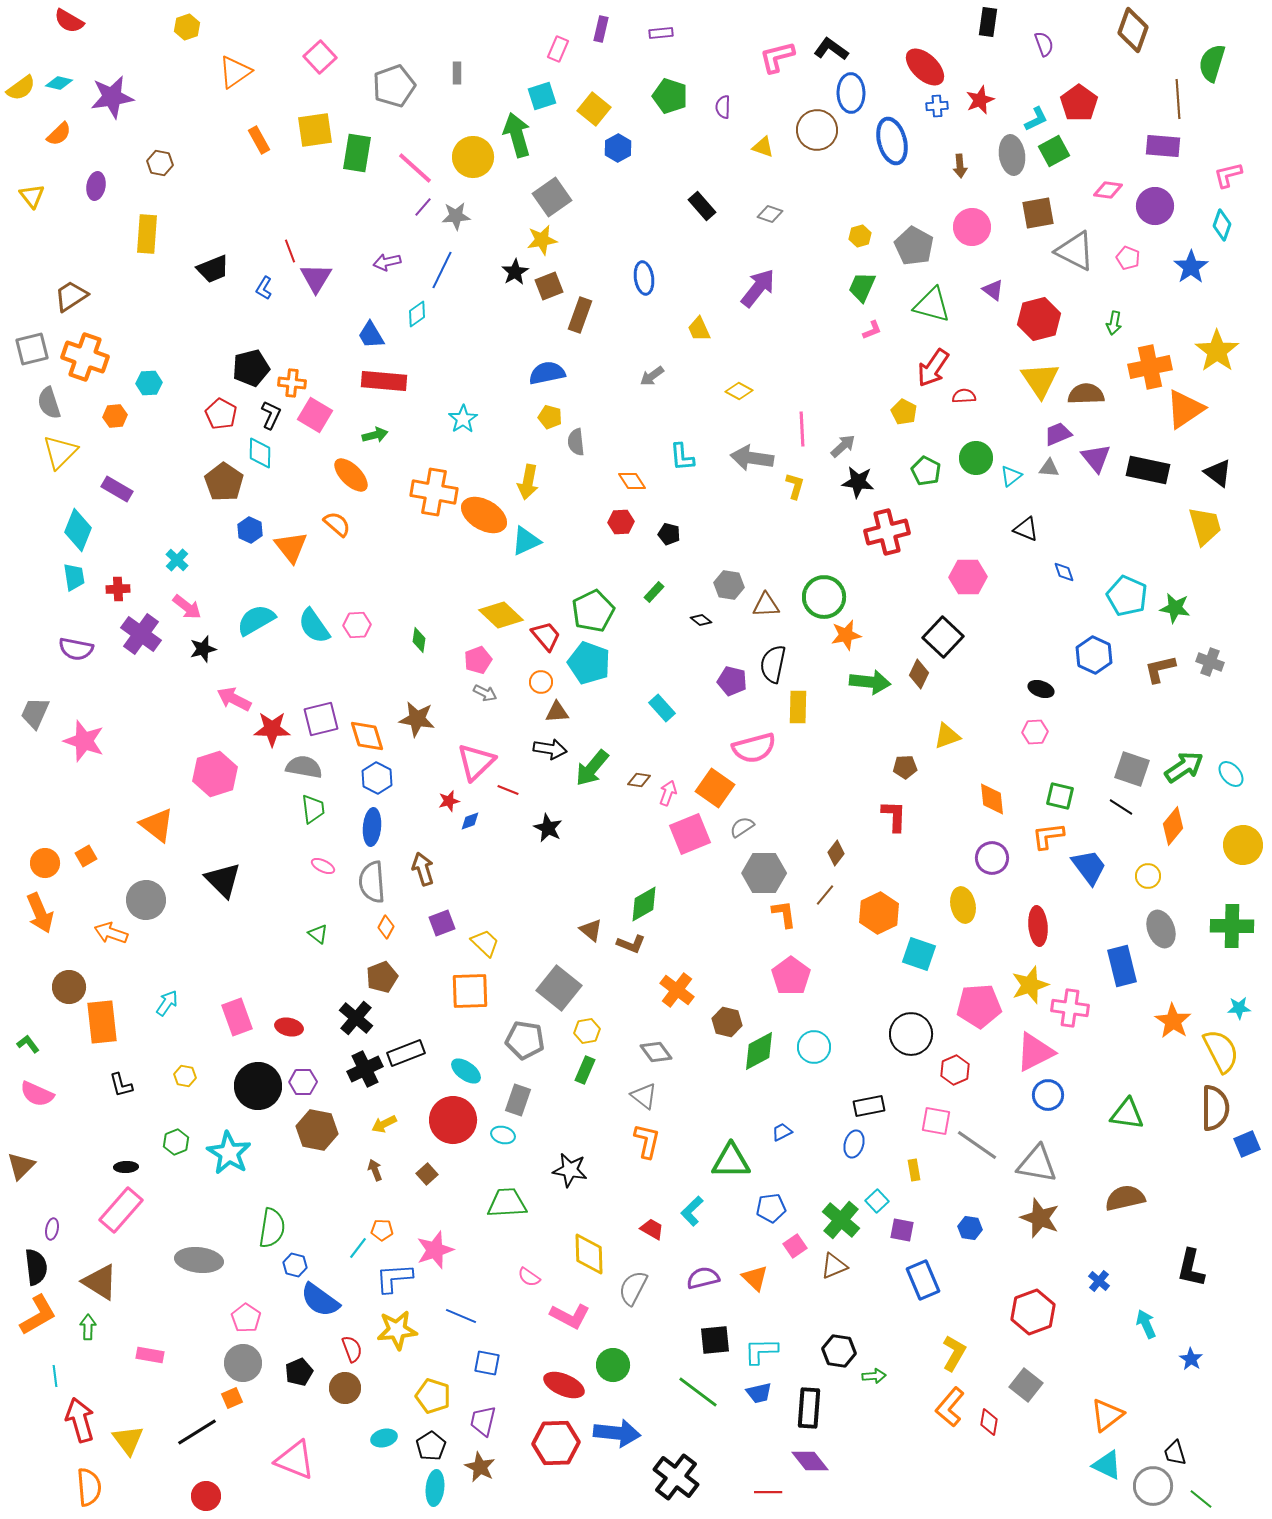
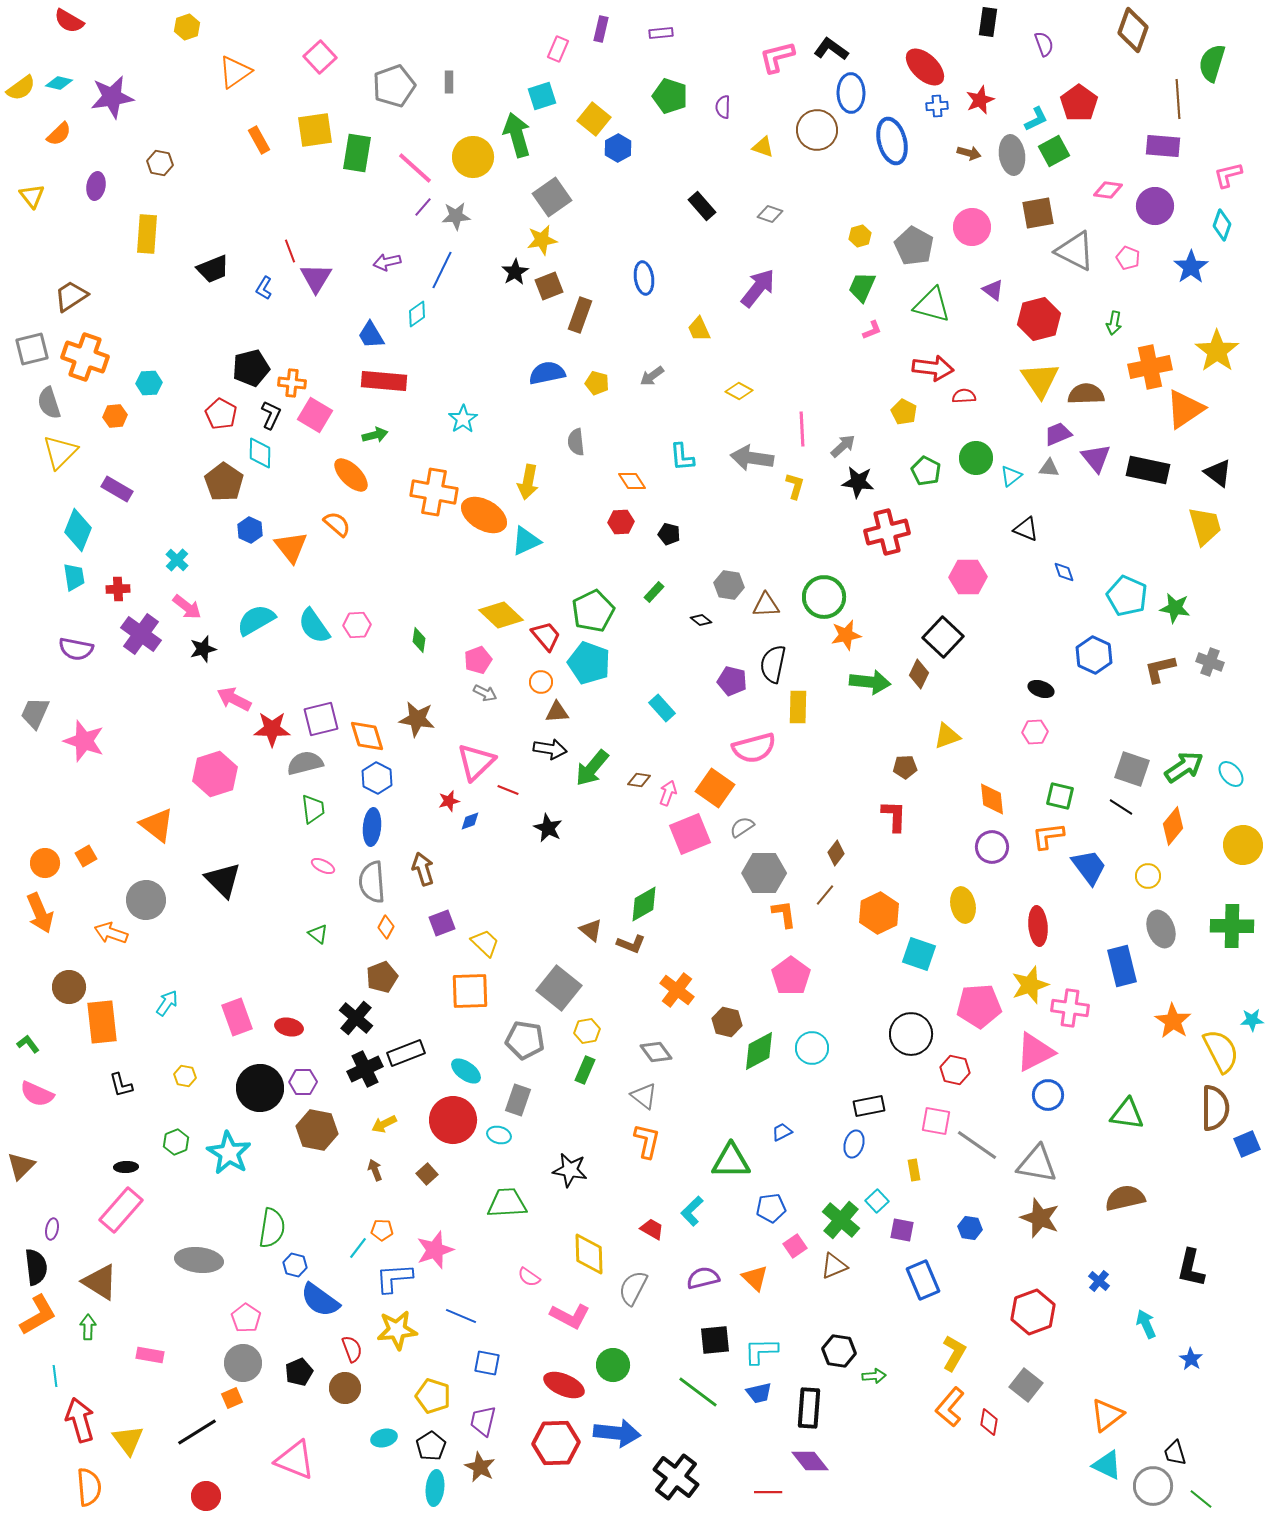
gray rectangle at (457, 73): moved 8 px left, 9 px down
yellow square at (594, 109): moved 10 px down
brown arrow at (960, 166): moved 9 px right, 13 px up; rotated 70 degrees counterclockwise
red arrow at (933, 368): rotated 117 degrees counterclockwise
yellow pentagon at (550, 417): moved 47 px right, 34 px up
gray semicircle at (304, 767): moved 1 px right, 4 px up; rotated 24 degrees counterclockwise
purple circle at (992, 858): moved 11 px up
cyan star at (1239, 1008): moved 13 px right, 12 px down
cyan circle at (814, 1047): moved 2 px left, 1 px down
red hexagon at (955, 1070): rotated 24 degrees counterclockwise
black circle at (258, 1086): moved 2 px right, 2 px down
cyan ellipse at (503, 1135): moved 4 px left
